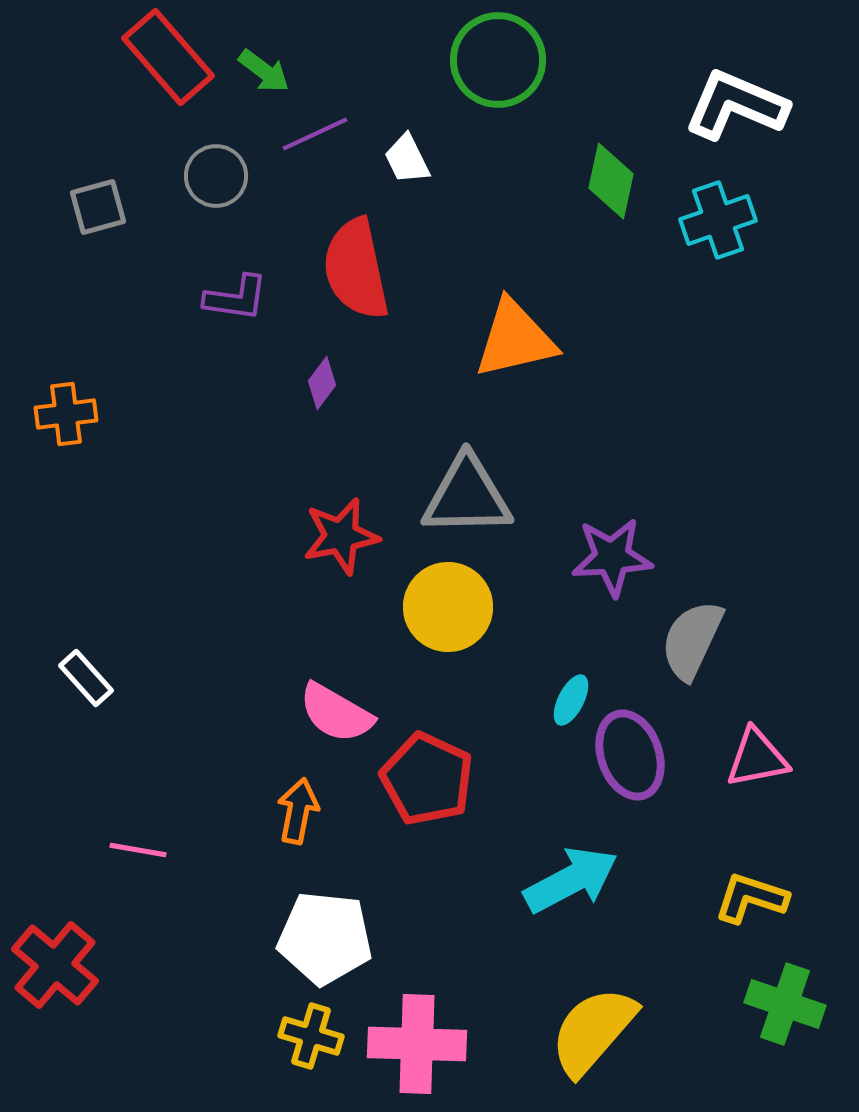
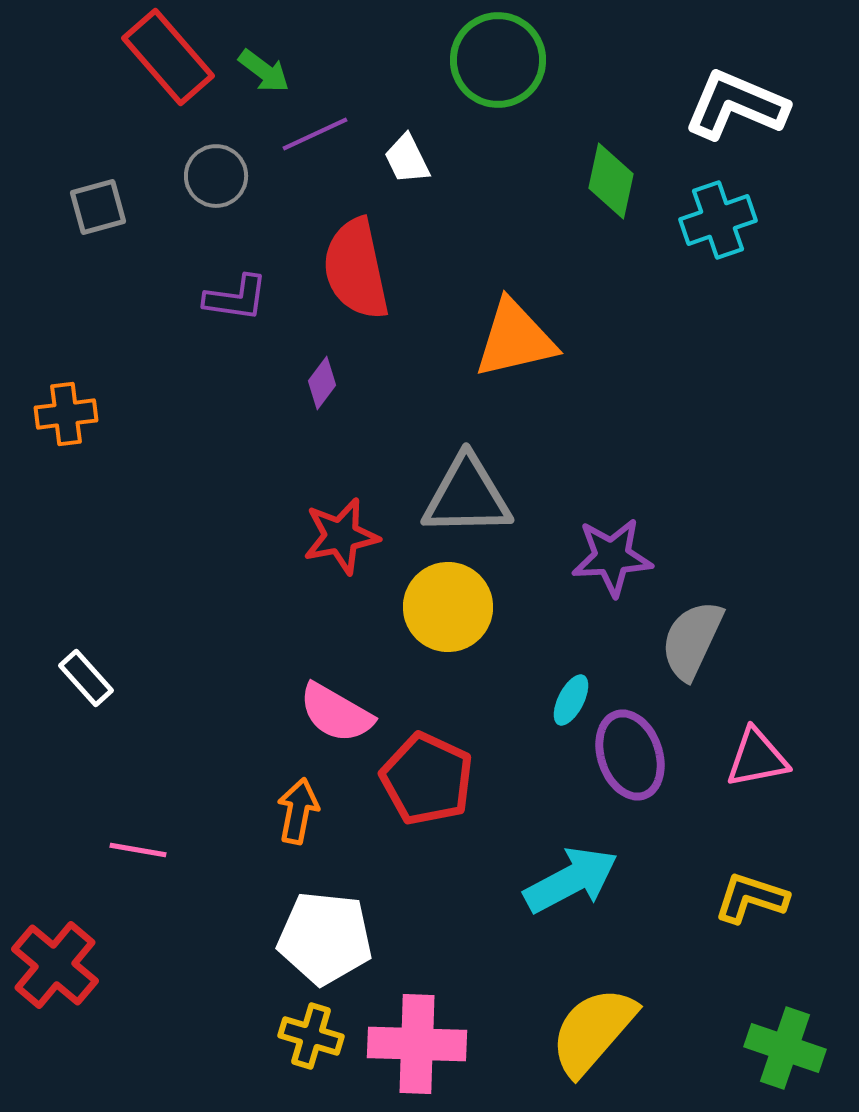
green cross: moved 44 px down
